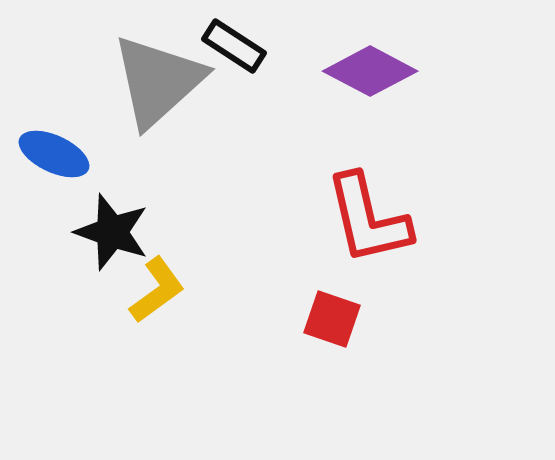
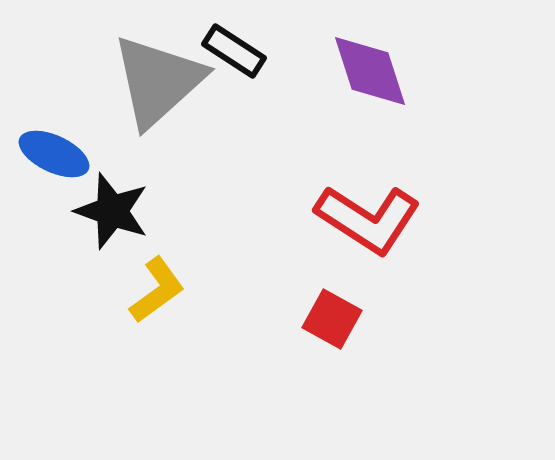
black rectangle: moved 5 px down
purple diamond: rotated 44 degrees clockwise
red L-shape: rotated 44 degrees counterclockwise
black star: moved 21 px up
red square: rotated 10 degrees clockwise
